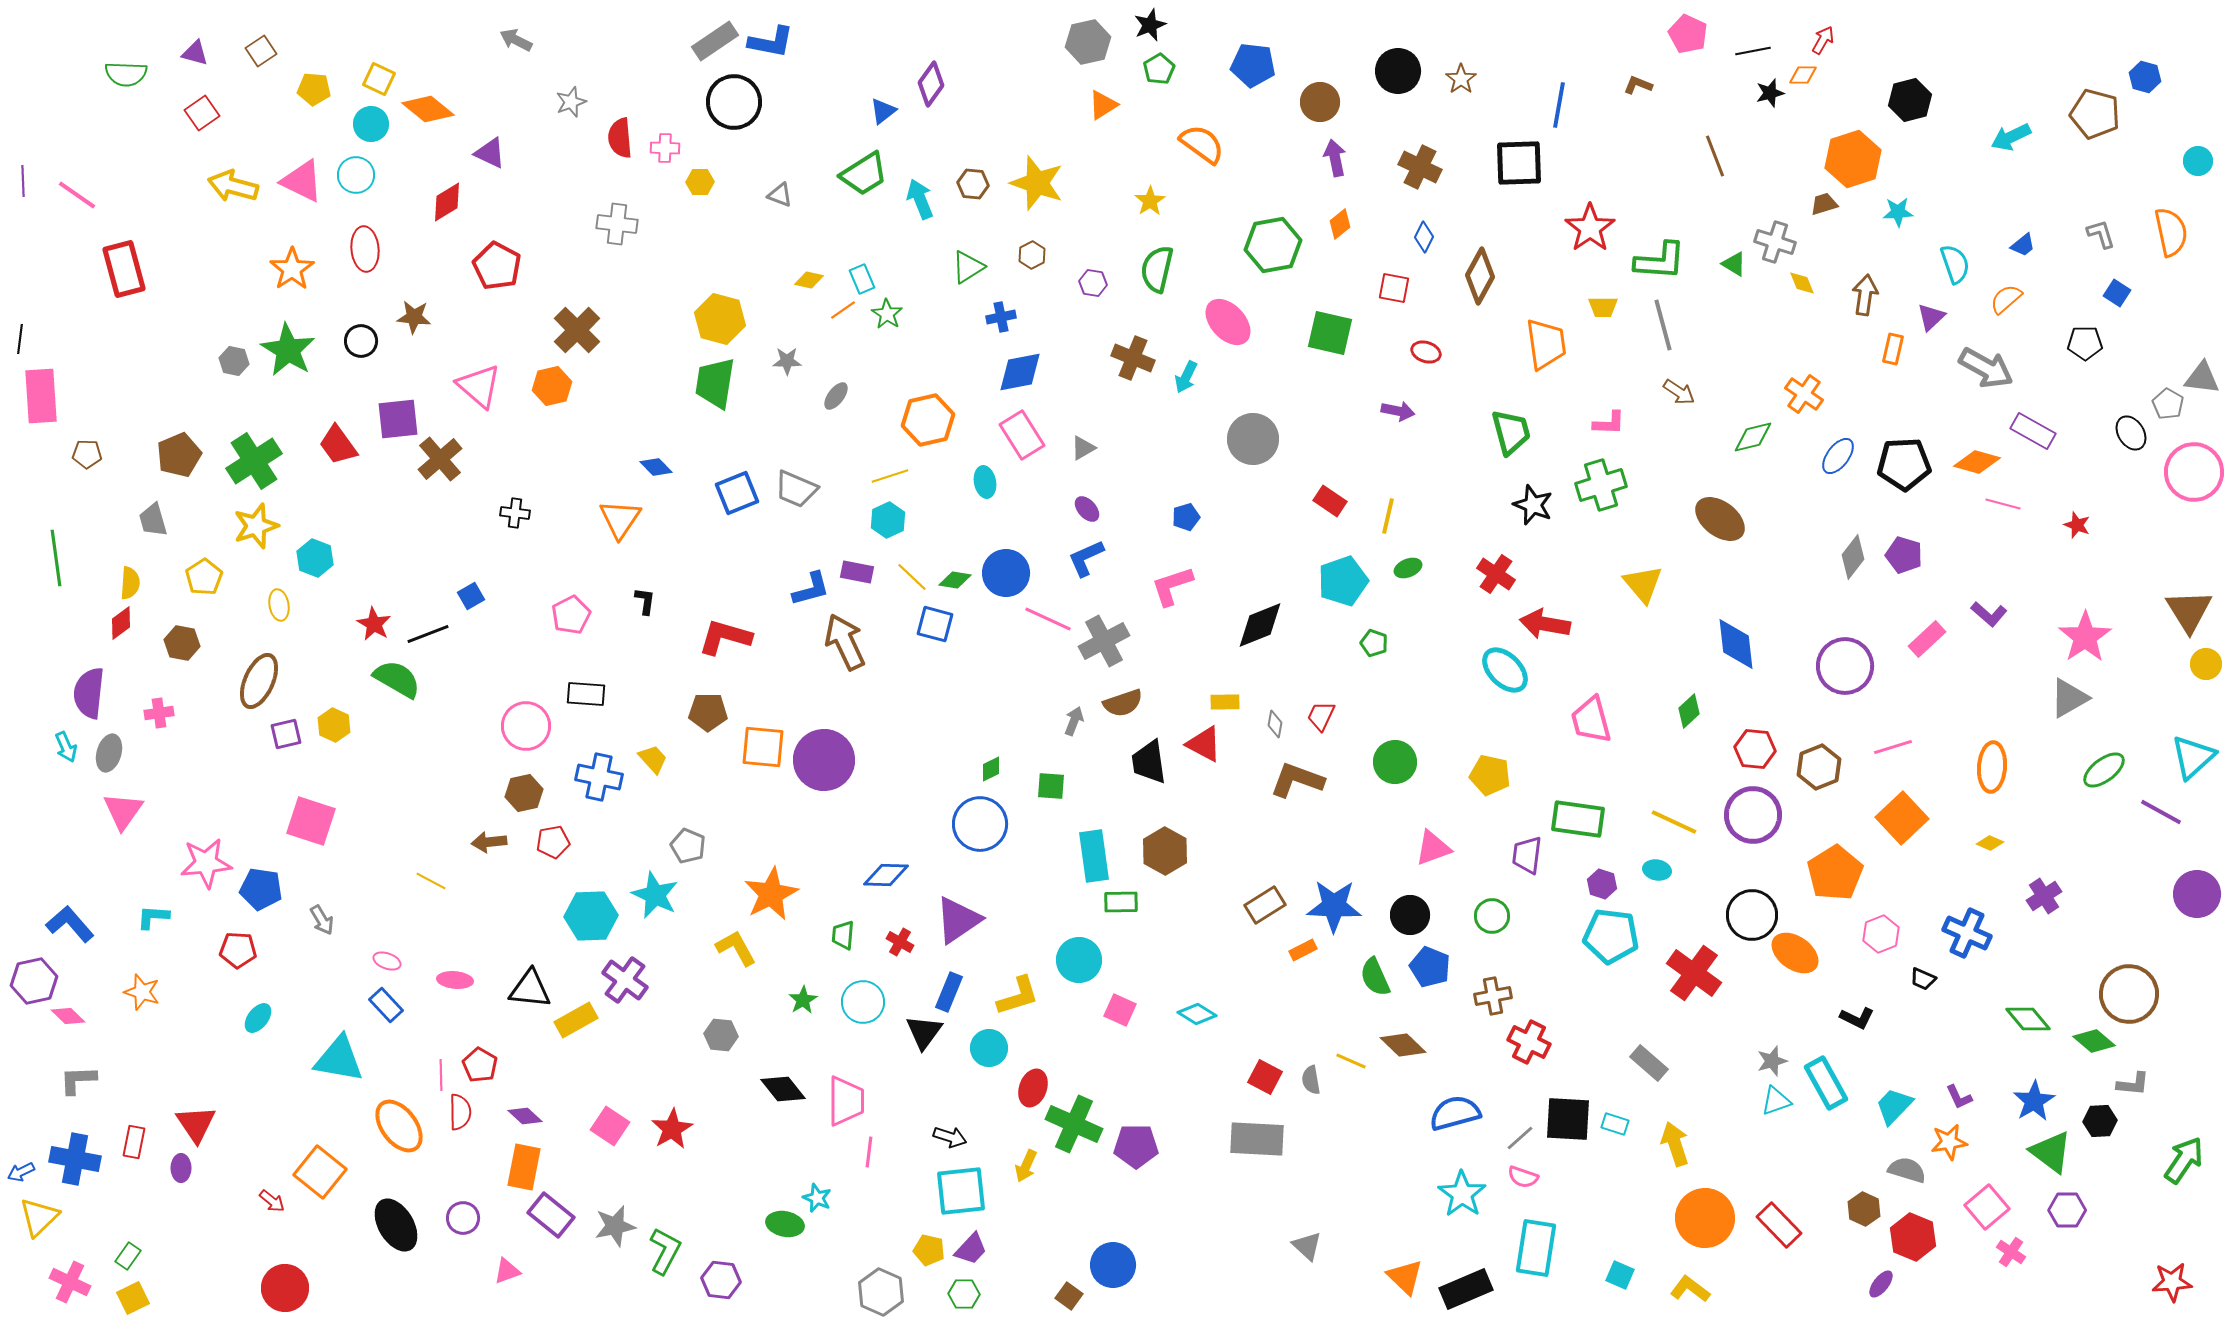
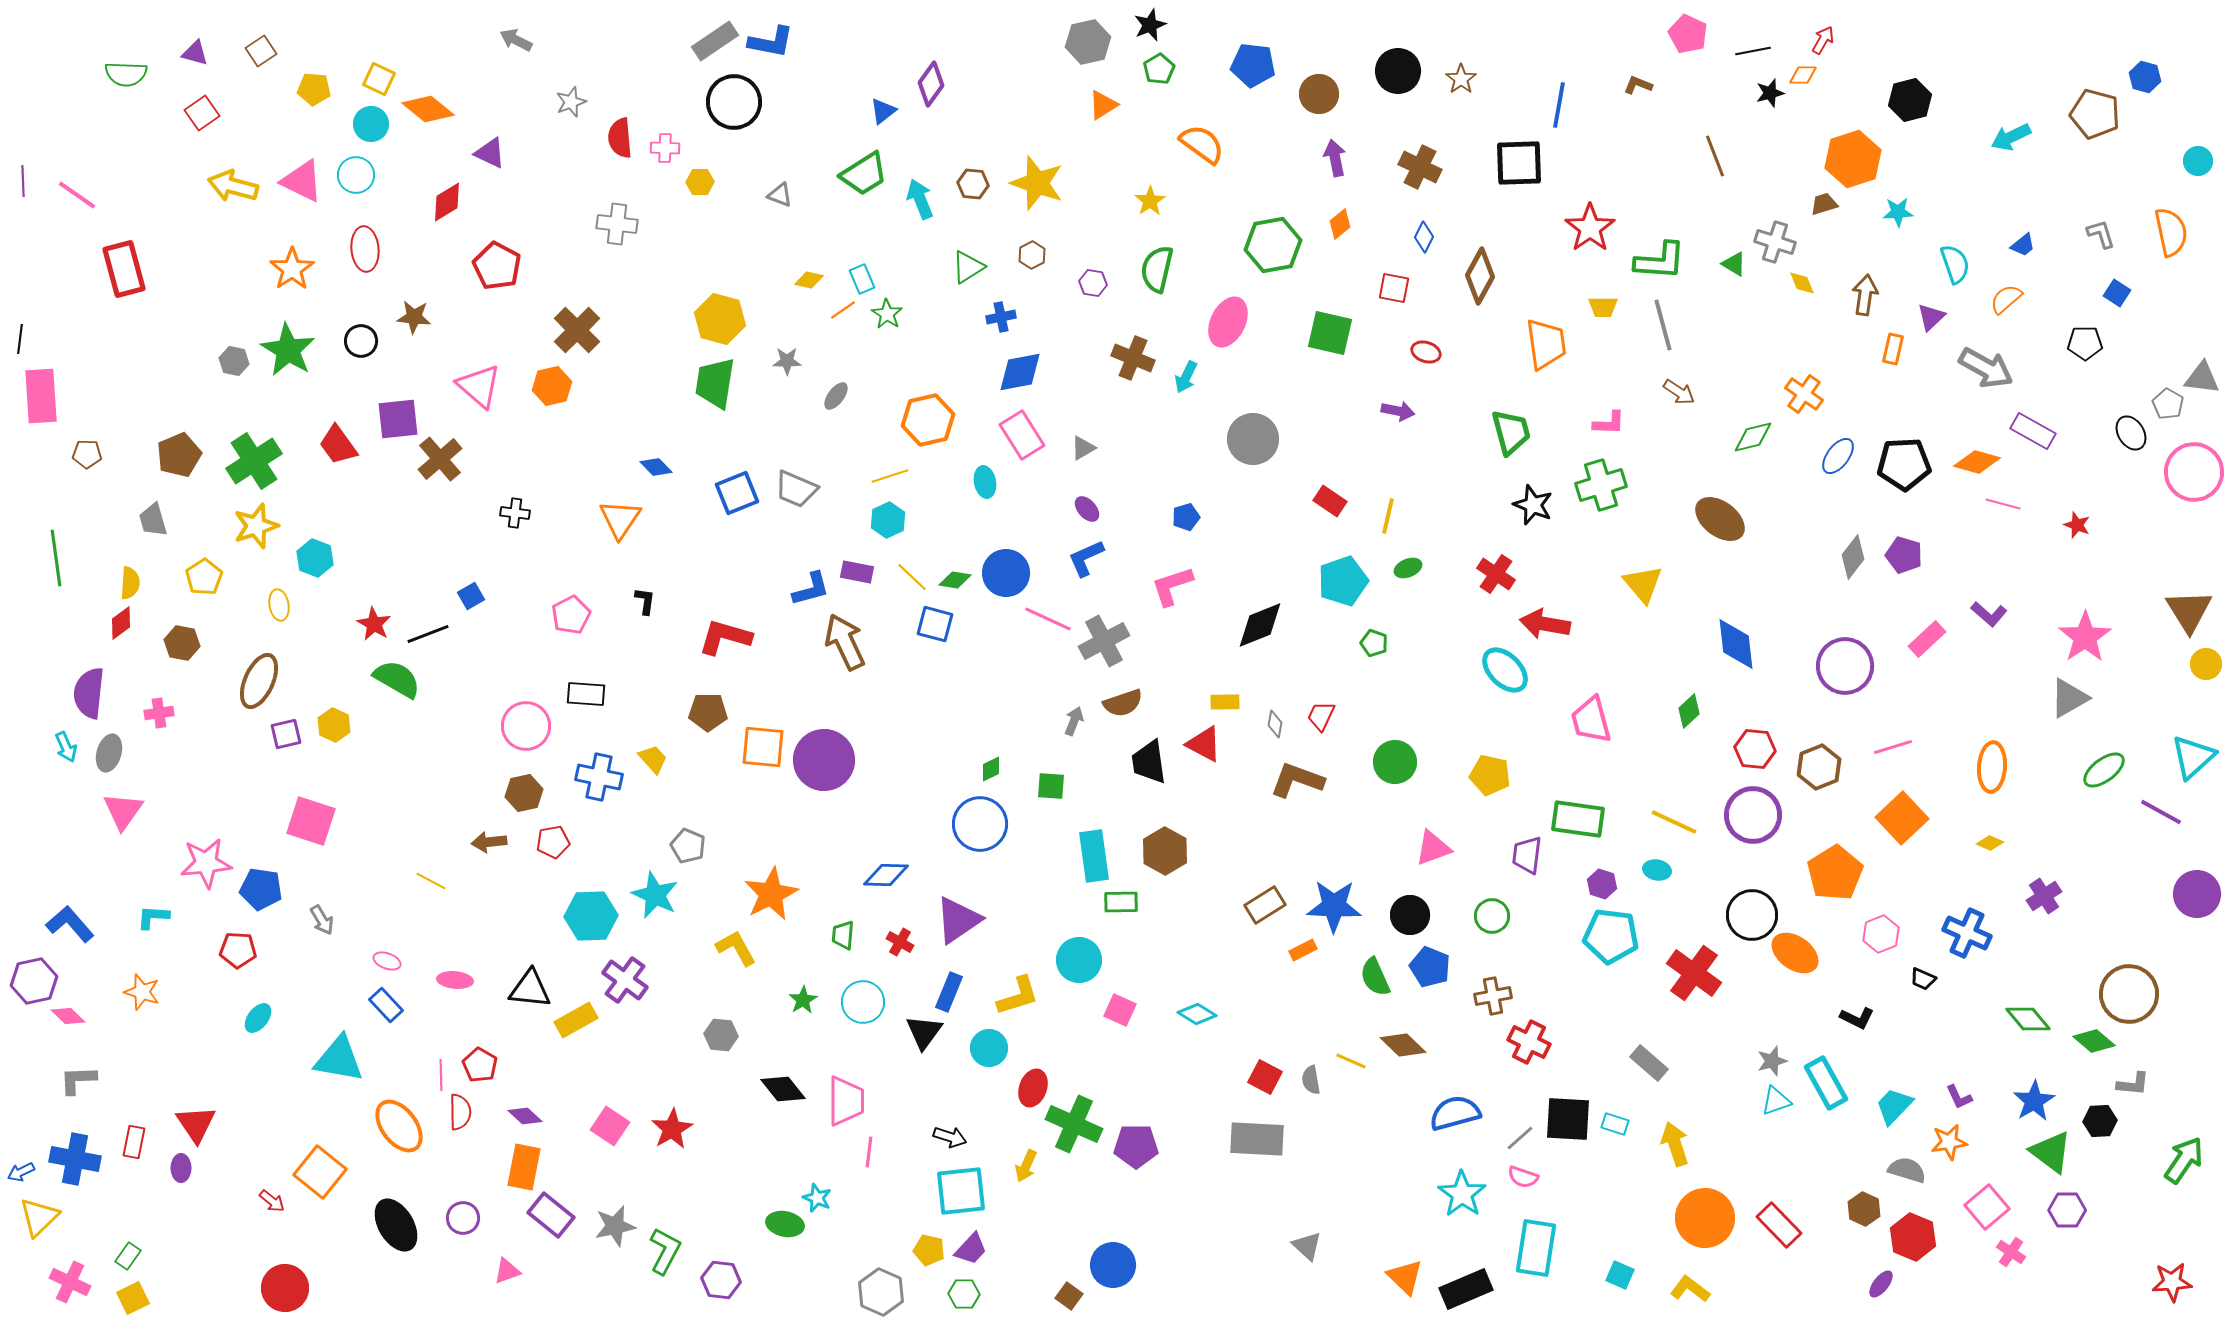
brown circle at (1320, 102): moved 1 px left, 8 px up
pink ellipse at (1228, 322): rotated 69 degrees clockwise
